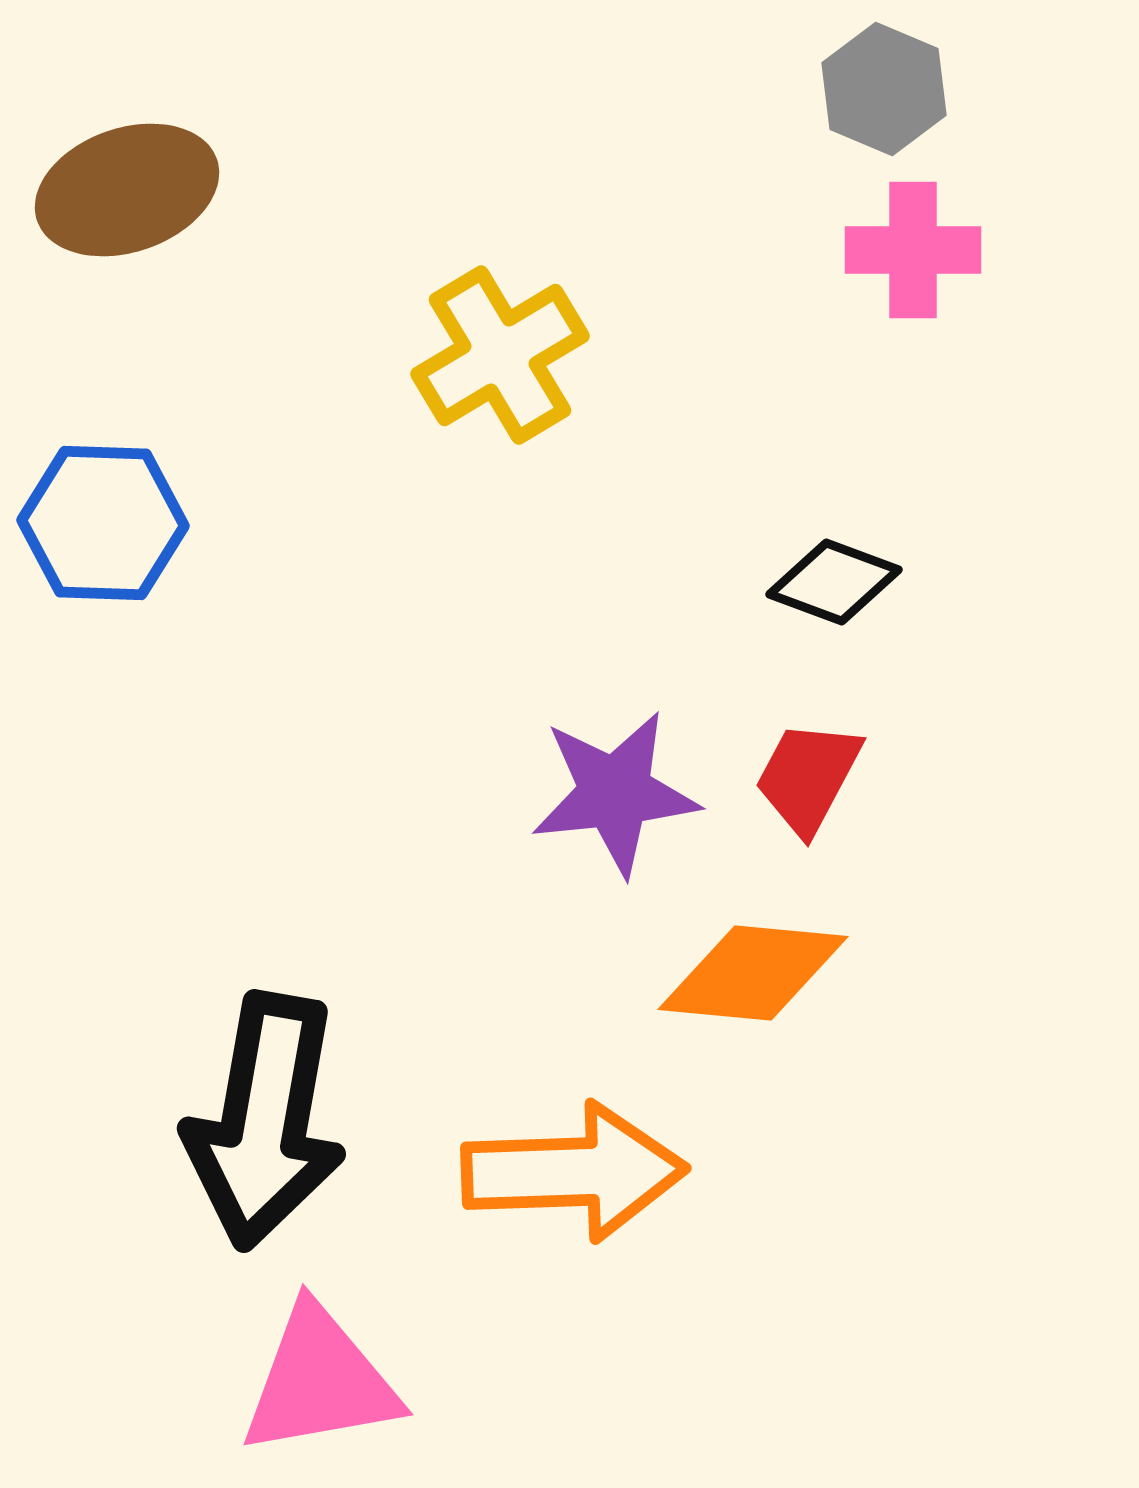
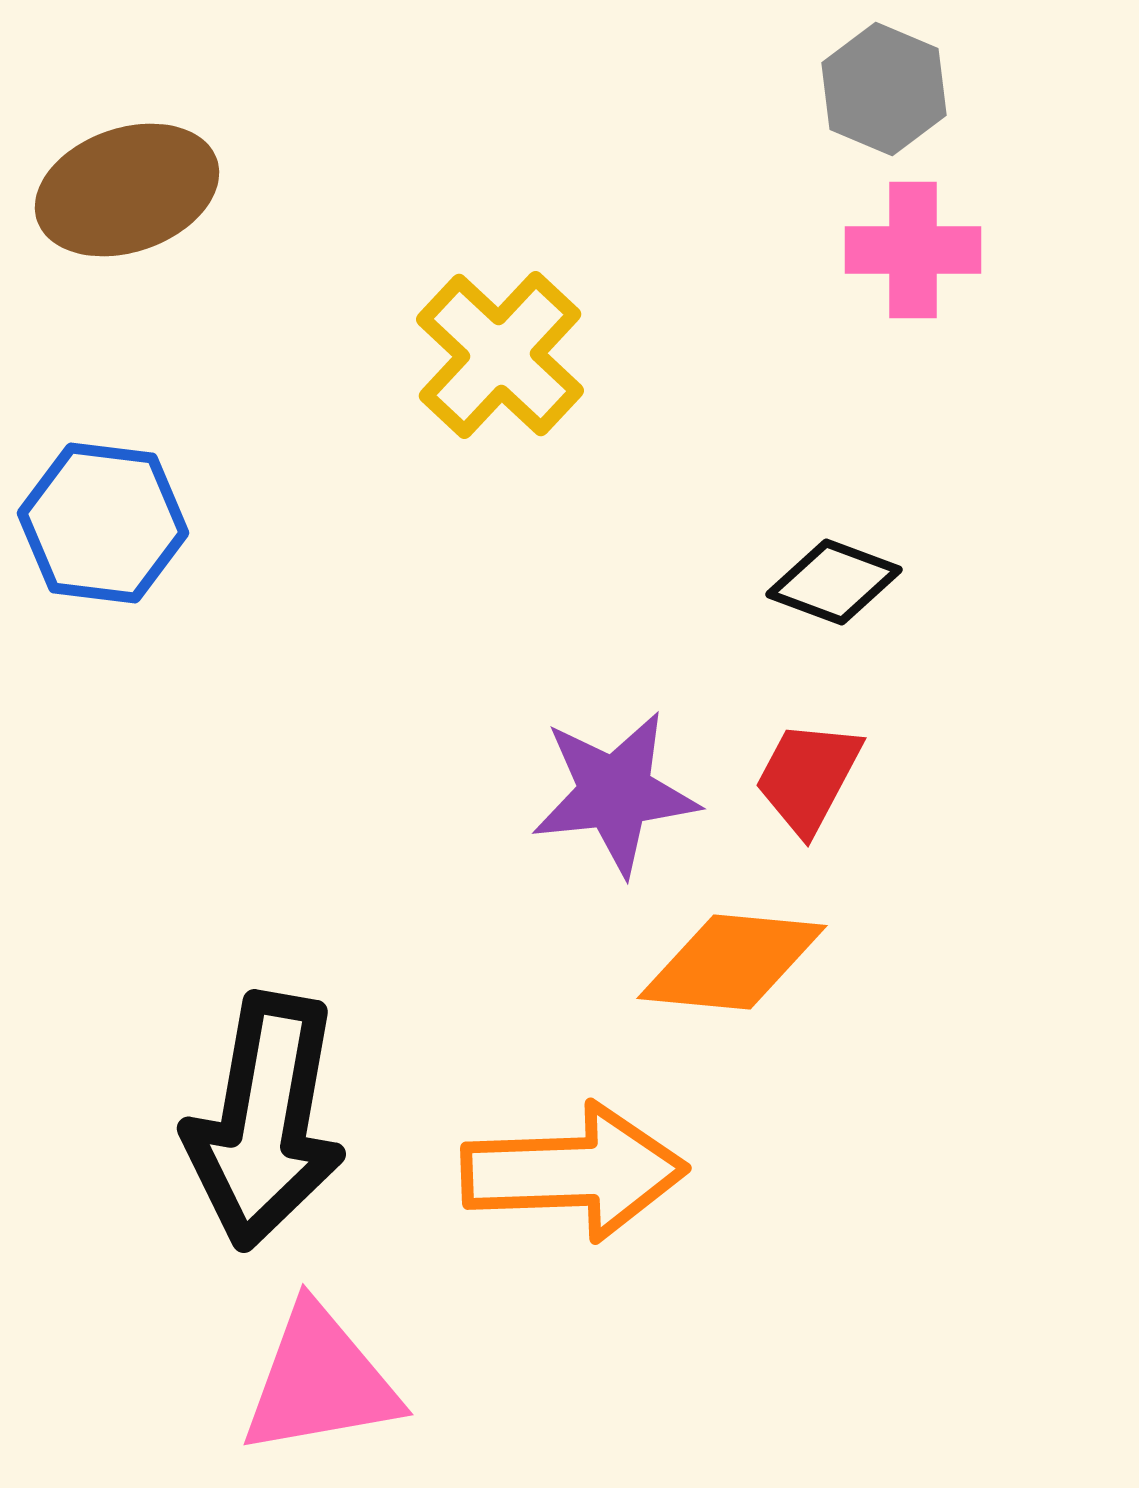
yellow cross: rotated 16 degrees counterclockwise
blue hexagon: rotated 5 degrees clockwise
orange diamond: moved 21 px left, 11 px up
